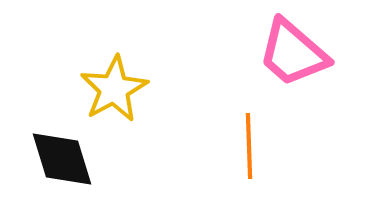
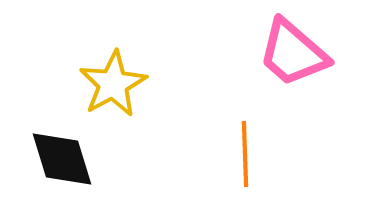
yellow star: moved 1 px left, 5 px up
orange line: moved 4 px left, 8 px down
